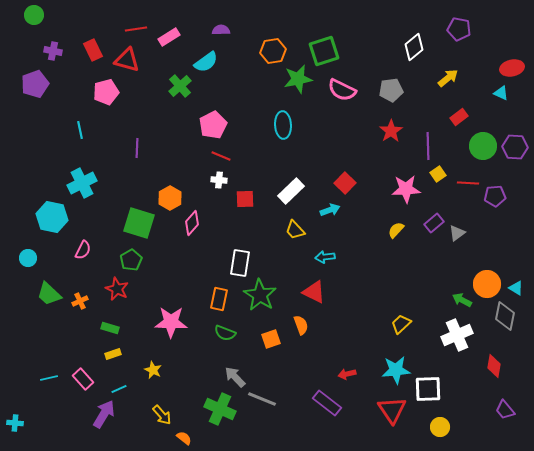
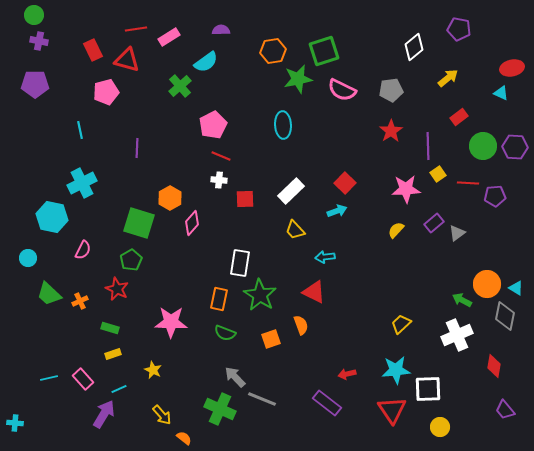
purple cross at (53, 51): moved 14 px left, 10 px up
purple pentagon at (35, 84): rotated 20 degrees clockwise
cyan arrow at (330, 210): moved 7 px right, 1 px down
